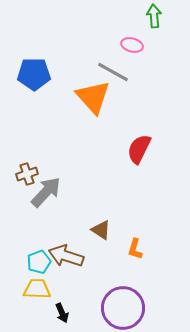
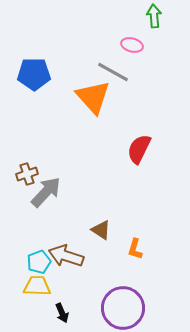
yellow trapezoid: moved 3 px up
